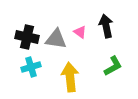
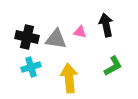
black arrow: moved 1 px up
pink triangle: rotated 24 degrees counterclockwise
yellow arrow: moved 1 px left, 1 px down
